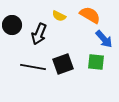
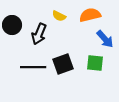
orange semicircle: rotated 45 degrees counterclockwise
blue arrow: moved 1 px right
green square: moved 1 px left, 1 px down
black line: rotated 10 degrees counterclockwise
